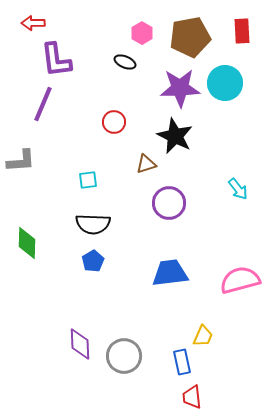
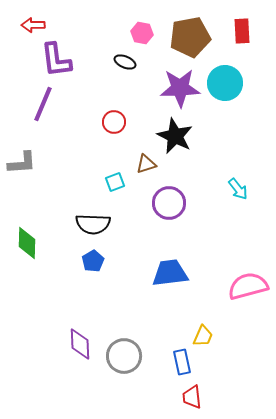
red arrow: moved 2 px down
pink hexagon: rotated 20 degrees counterclockwise
gray L-shape: moved 1 px right, 2 px down
cyan square: moved 27 px right, 2 px down; rotated 12 degrees counterclockwise
pink semicircle: moved 8 px right, 6 px down
